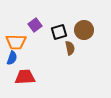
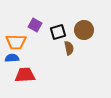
purple square: rotated 24 degrees counterclockwise
black square: moved 1 px left
brown semicircle: moved 1 px left
blue semicircle: rotated 112 degrees counterclockwise
red trapezoid: moved 2 px up
